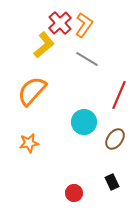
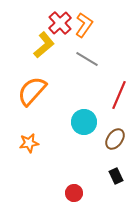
black rectangle: moved 4 px right, 6 px up
